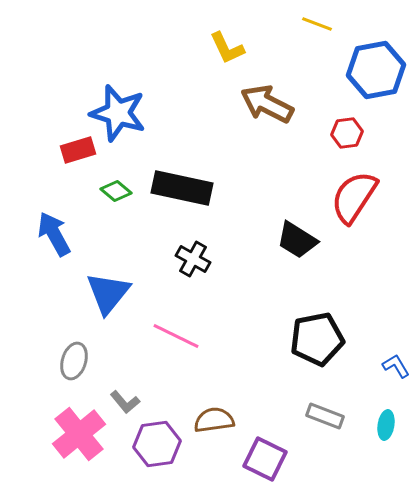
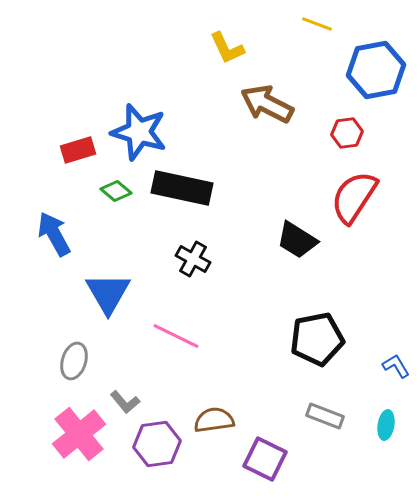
blue star: moved 21 px right, 19 px down
blue triangle: rotated 9 degrees counterclockwise
